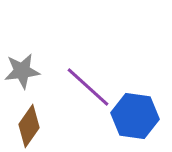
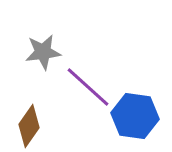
gray star: moved 21 px right, 19 px up
